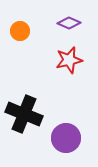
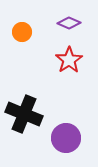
orange circle: moved 2 px right, 1 px down
red star: rotated 20 degrees counterclockwise
